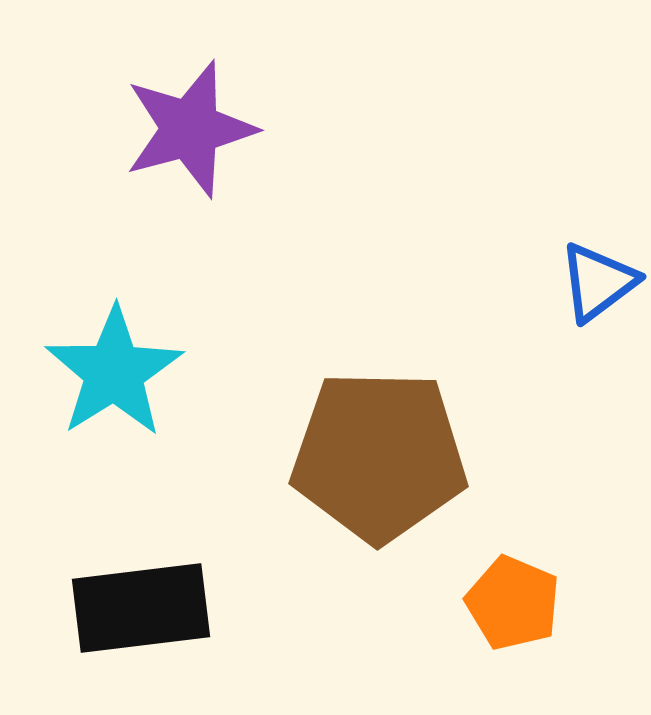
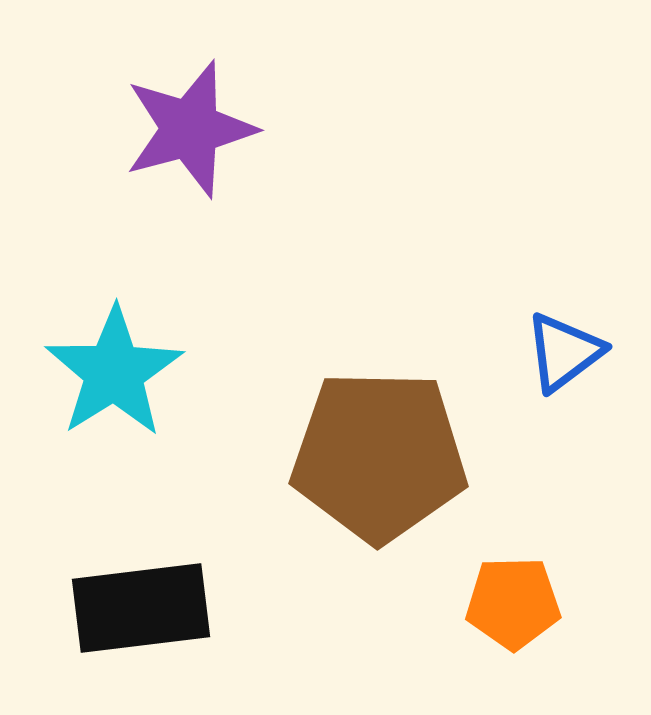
blue triangle: moved 34 px left, 70 px down
orange pentagon: rotated 24 degrees counterclockwise
